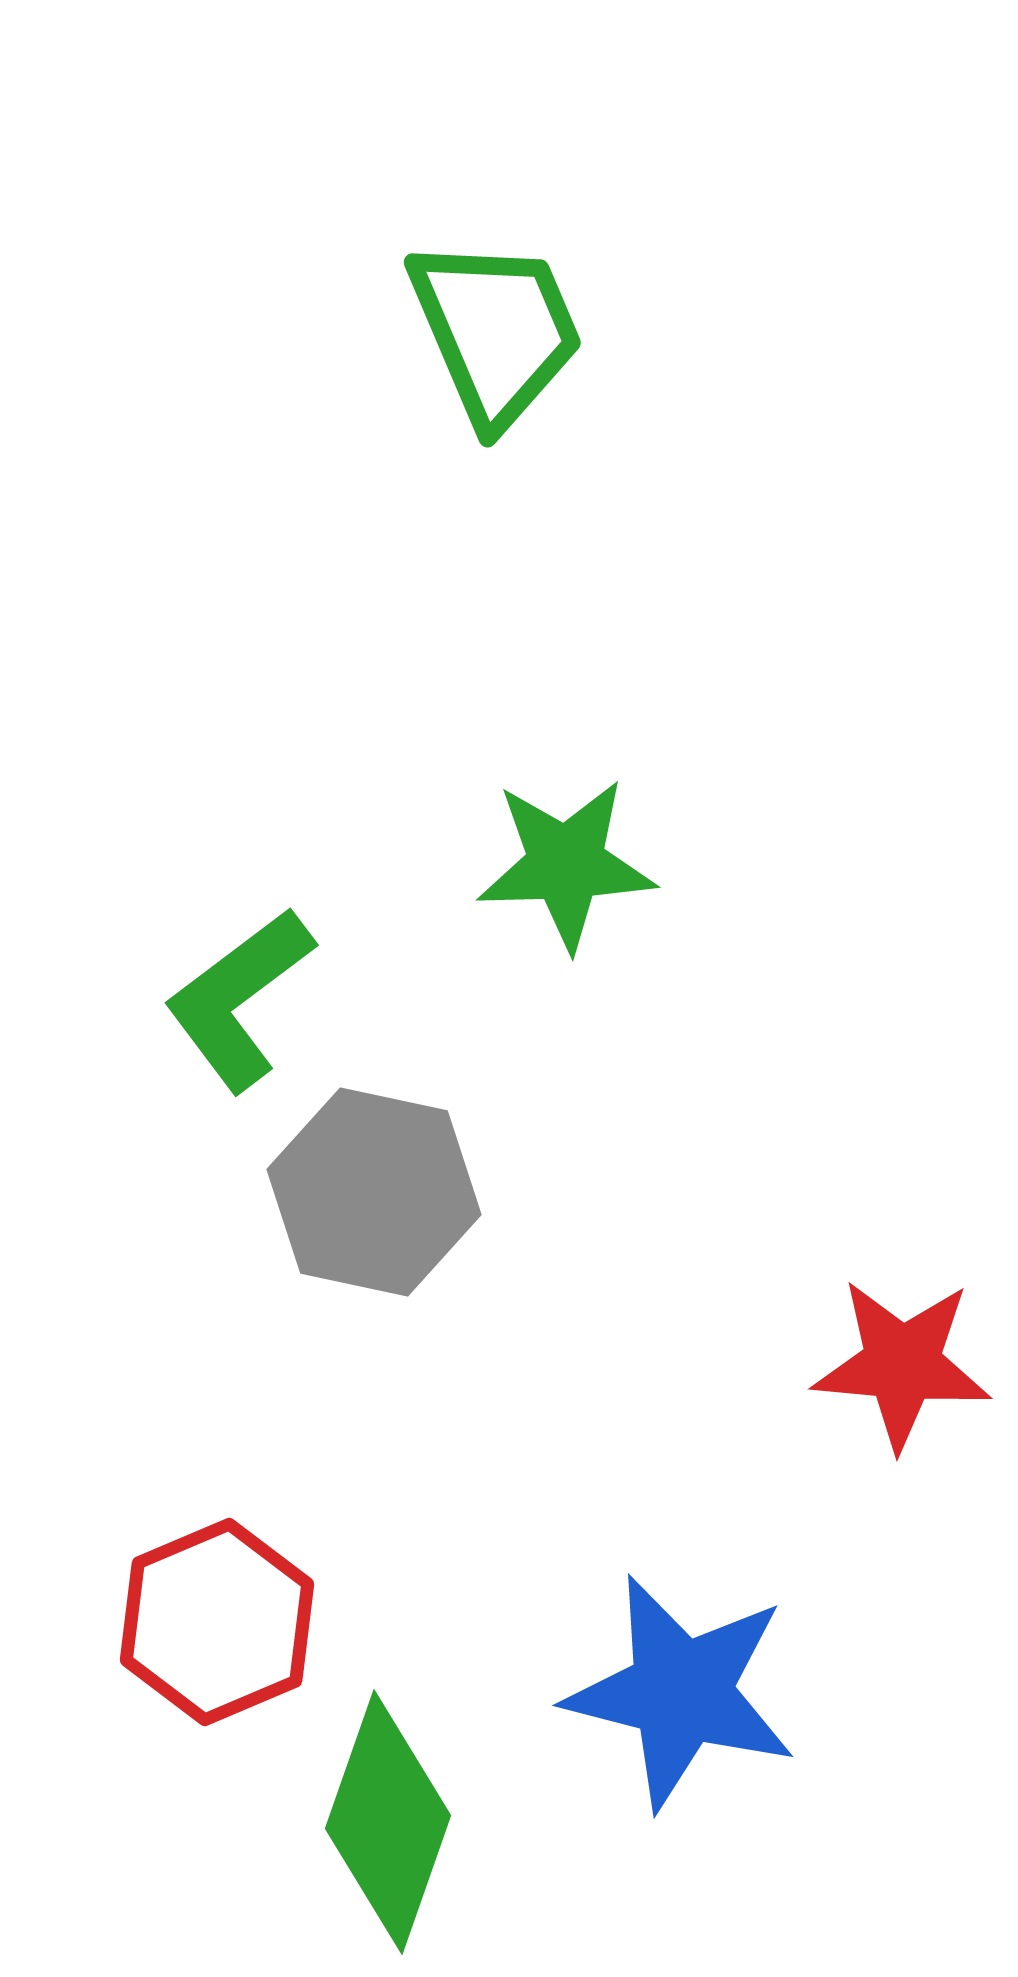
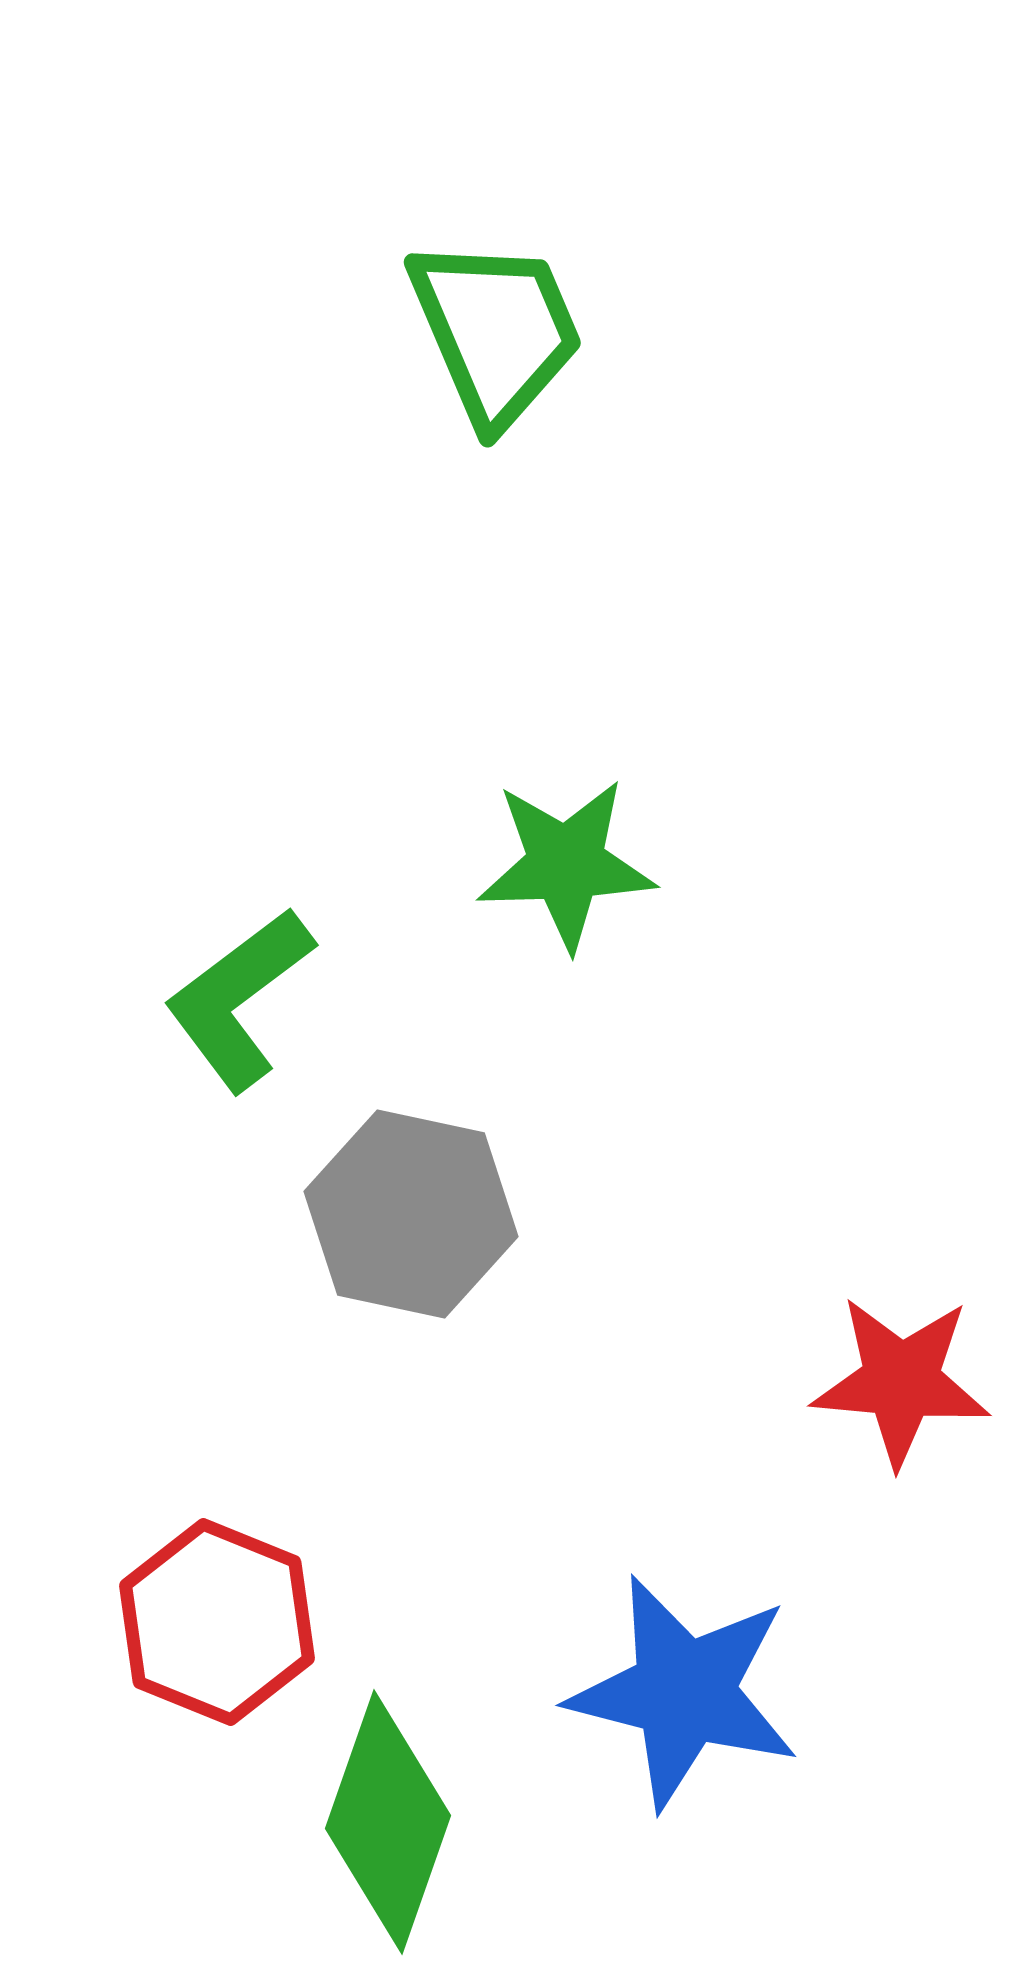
gray hexagon: moved 37 px right, 22 px down
red star: moved 1 px left, 17 px down
red hexagon: rotated 15 degrees counterclockwise
blue star: moved 3 px right
